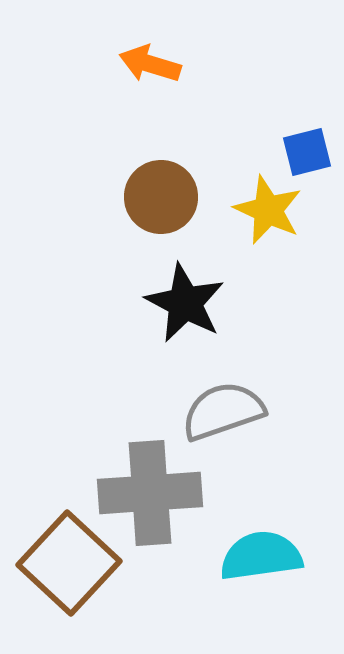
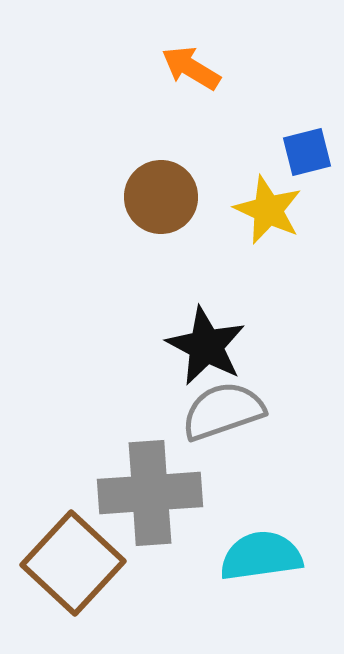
orange arrow: moved 41 px right, 4 px down; rotated 14 degrees clockwise
black star: moved 21 px right, 43 px down
brown square: moved 4 px right
